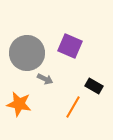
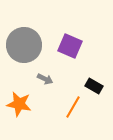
gray circle: moved 3 px left, 8 px up
